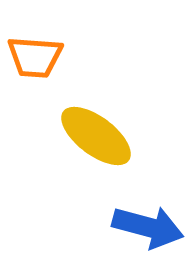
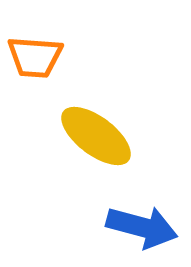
blue arrow: moved 6 px left
